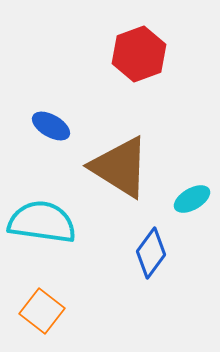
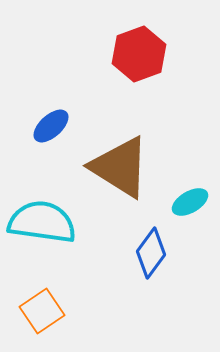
blue ellipse: rotated 72 degrees counterclockwise
cyan ellipse: moved 2 px left, 3 px down
orange square: rotated 18 degrees clockwise
